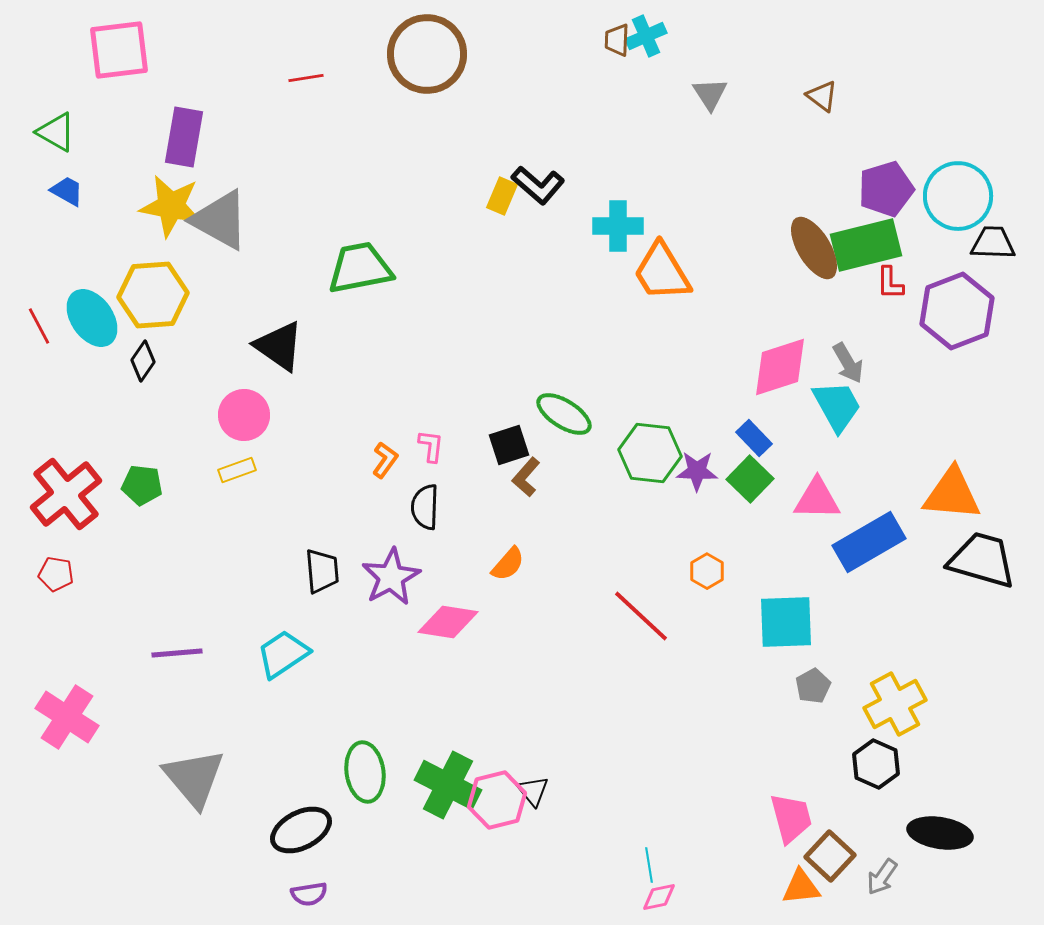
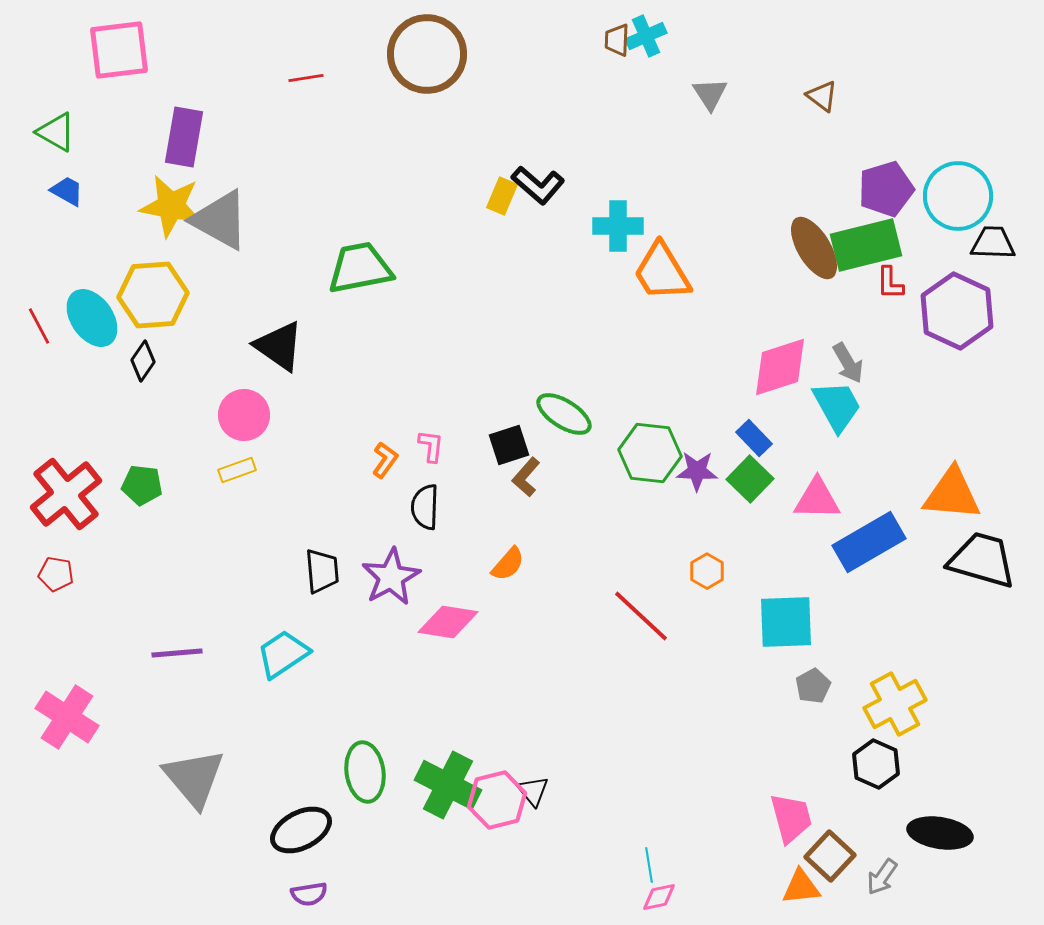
purple hexagon at (957, 311): rotated 14 degrees counterclockwise
